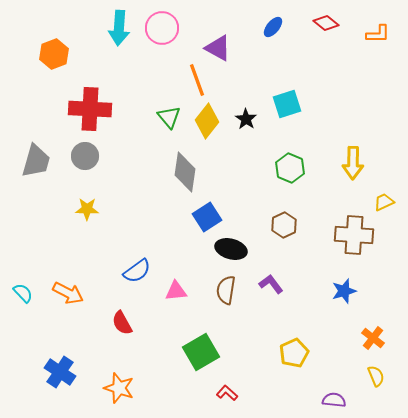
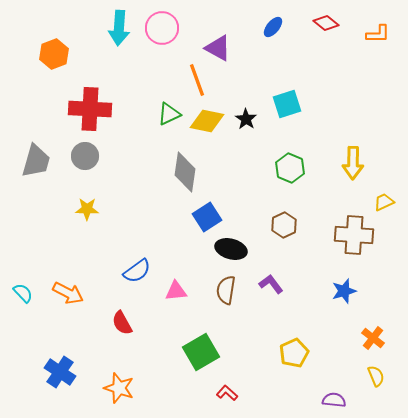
green triangle: moved 3 px up; rotated 45 degrees clockwise
yellow diamond: rotated 64 degrees clockwise
